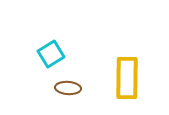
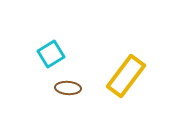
yellow rectangle: moved 1 px left, 2 px up; rotated 36 degrees clockwise
